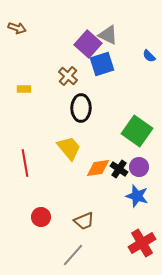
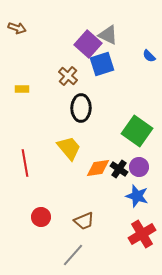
yellow rectangle: moved 2 px left
red cross: moved 9 px up
